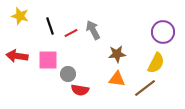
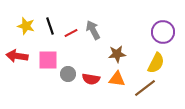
yellow star: moved 6 px right, 10 px down
red semicircle: moved 11 px right, 11 px up
